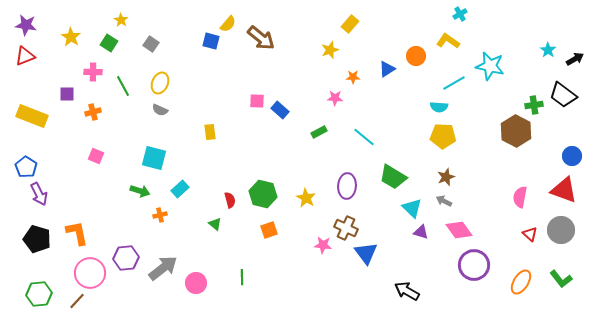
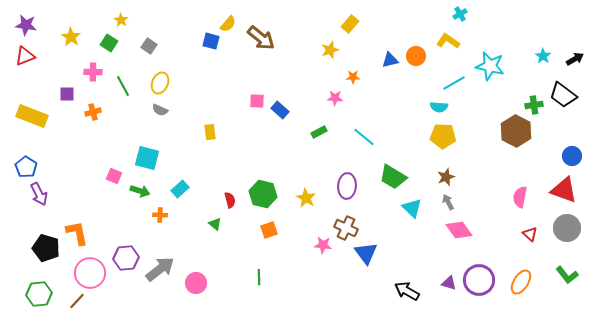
gray square at (151, 44): moved 2 px left, 2 px down
cyan star at (548, 50): moved 5 px left, 6 px down
blue triangle at (387, 69): moved 3 px right, 9 px up; rotated 18 degrees clockwise
pink square at (96, 156): moved 18 px right, 20 px down
cyan square at (154, 158): moved 7 px left
gray arrow at (444, 201): moved 4 px right, 1 px down; rotated 35 degrees clockwise
orange cross at (160, 215): rotated 16 degrees clockwise
gray circle at (561, 230): moved 6 px right, 2 px up
purple triangle at (421, 232): moved 28 px right, 51 px down
black pentagon at (37, 239): moved 9 px right, 9 px down
purple circle at (474, 265): moved 5 px right, 15 px down
gray arrow at (163, 268): moved 3 px left, 1 px down
green line at (242, 277): moved 17 px right
green L-shape at (561, 279): moved 6 px right, 4 px up
